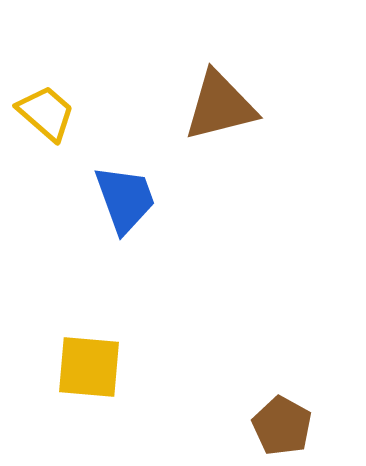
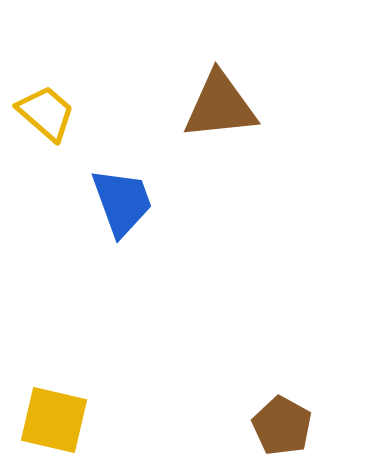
brown triangle: rotated 8 degrees clockwise
blue trapezoid: moved 3 px left, 3 px down
yellow square: moved 35 px left, 53 px down; rotated 8 degrees clockwise
